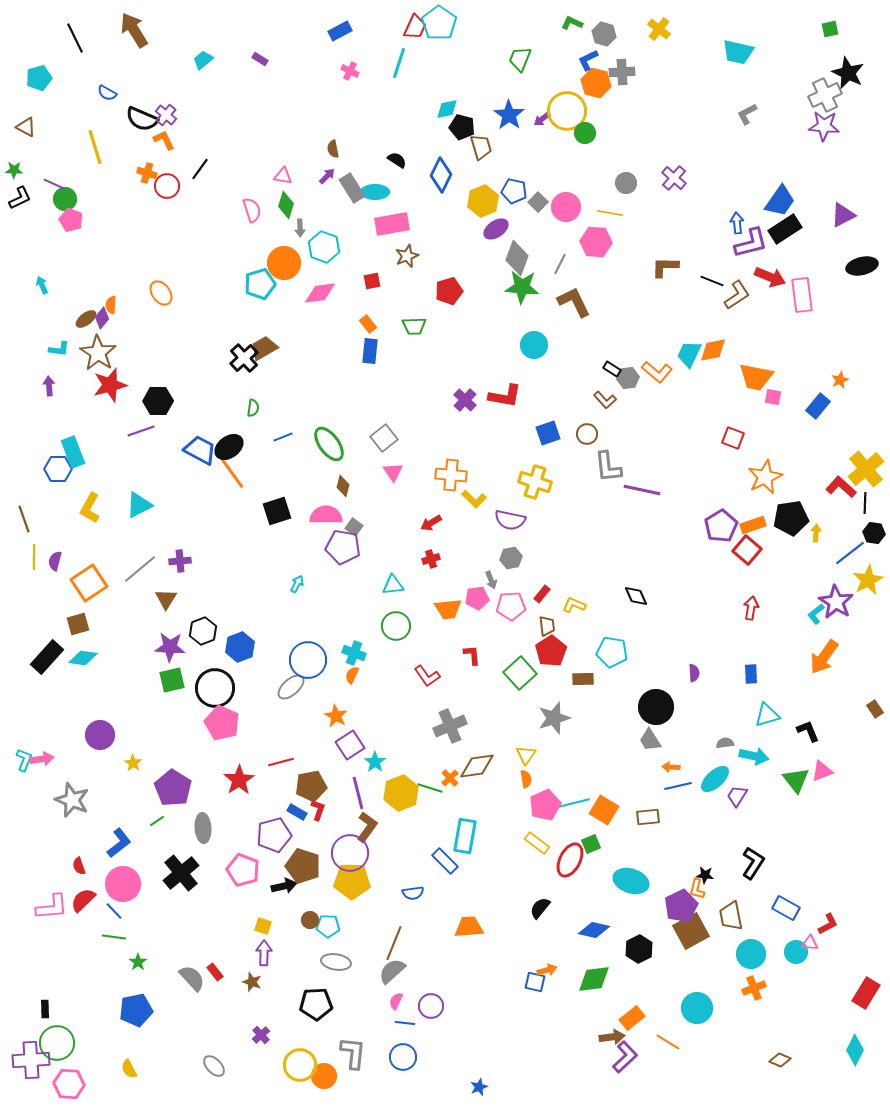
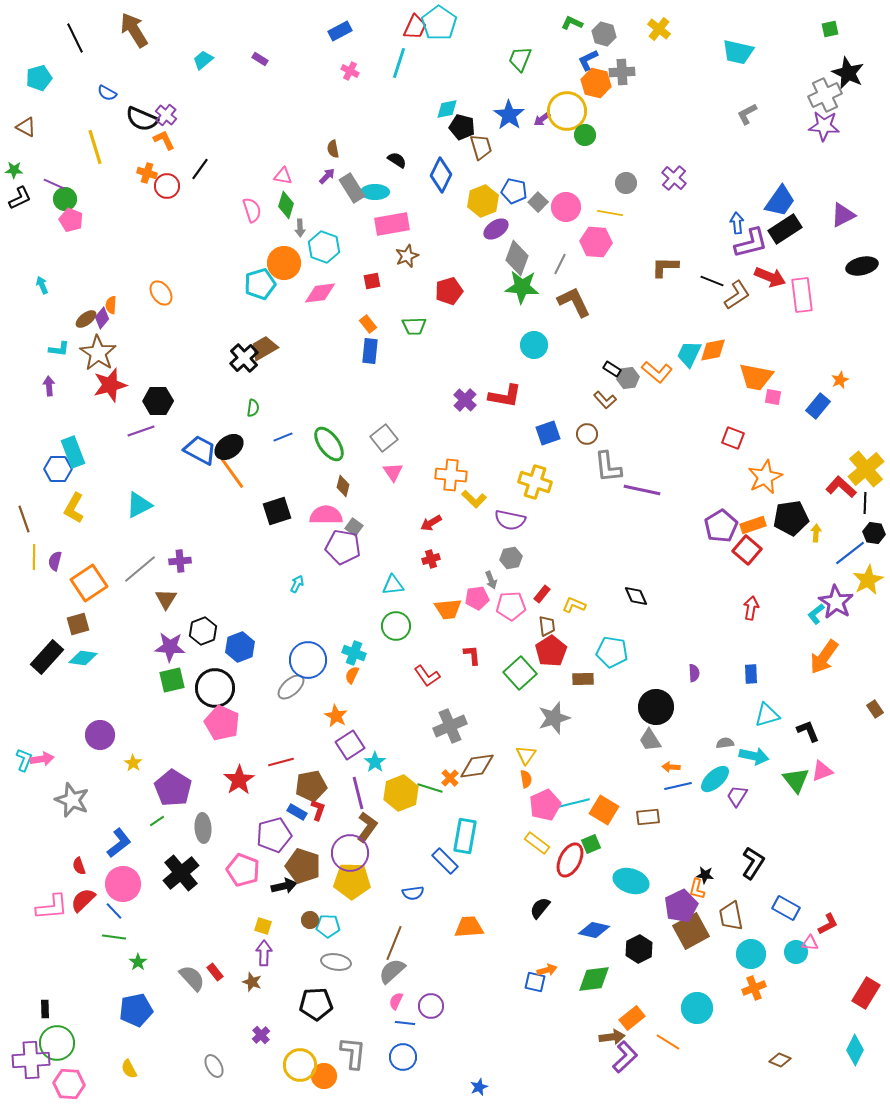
green circle at (585, 133): moved 2 px down
yellow L-shape at (90, 508): moved 16 px left
gray ellipse at (214, 1066): rotated 15 degrees clockwise
